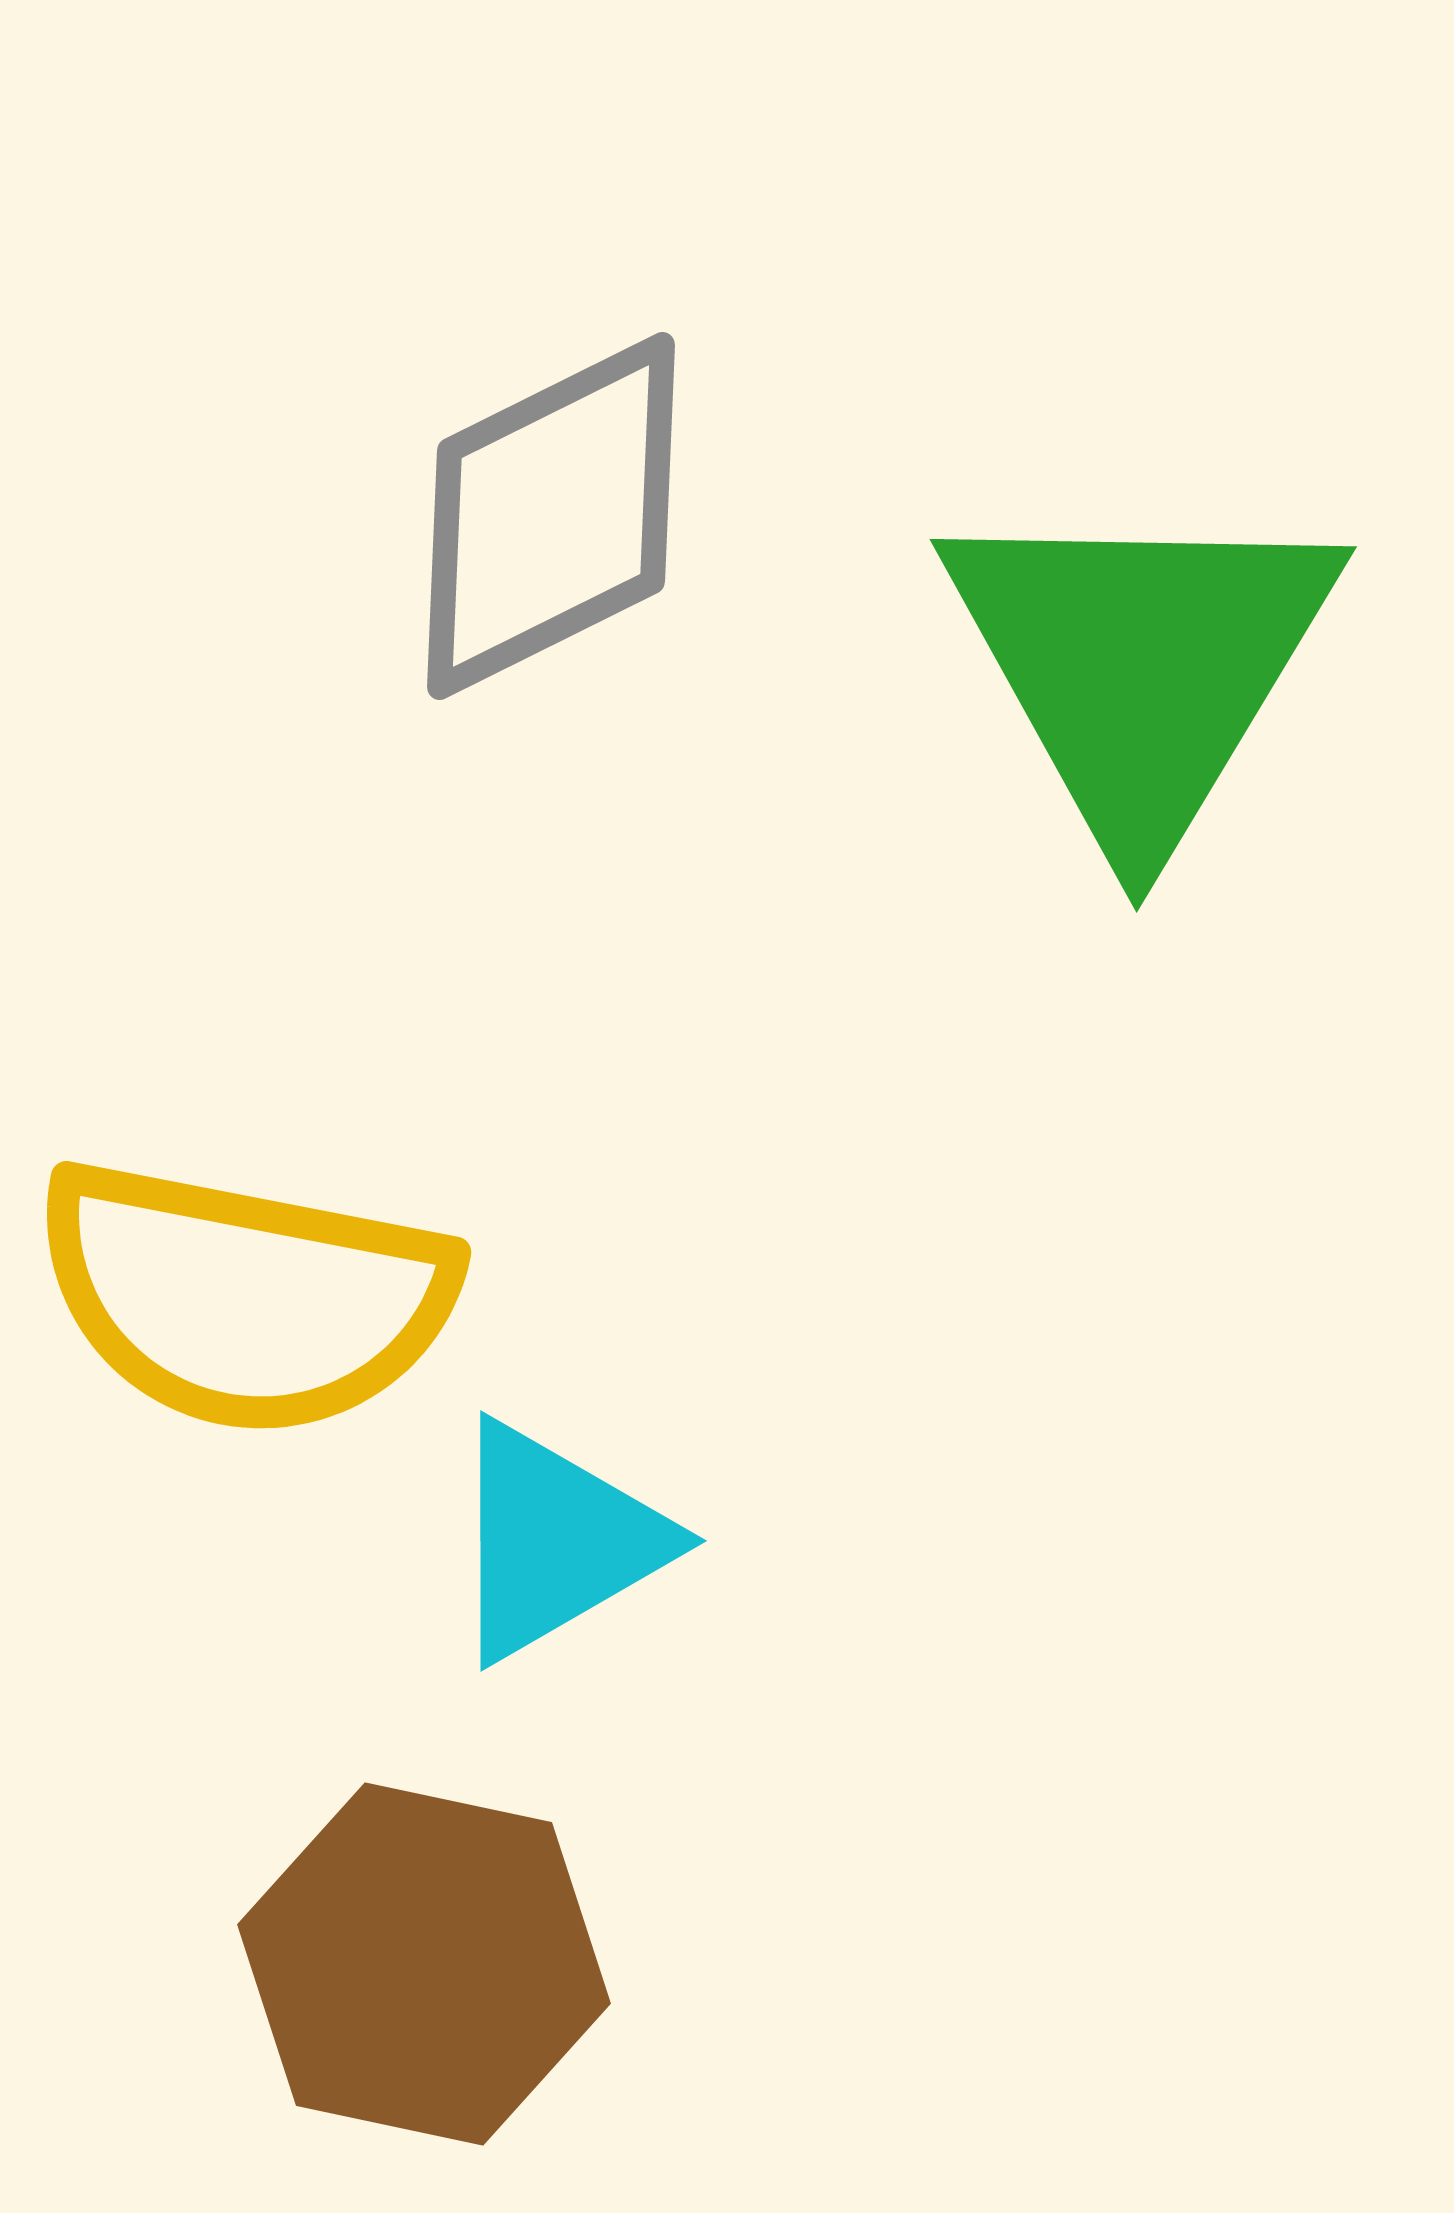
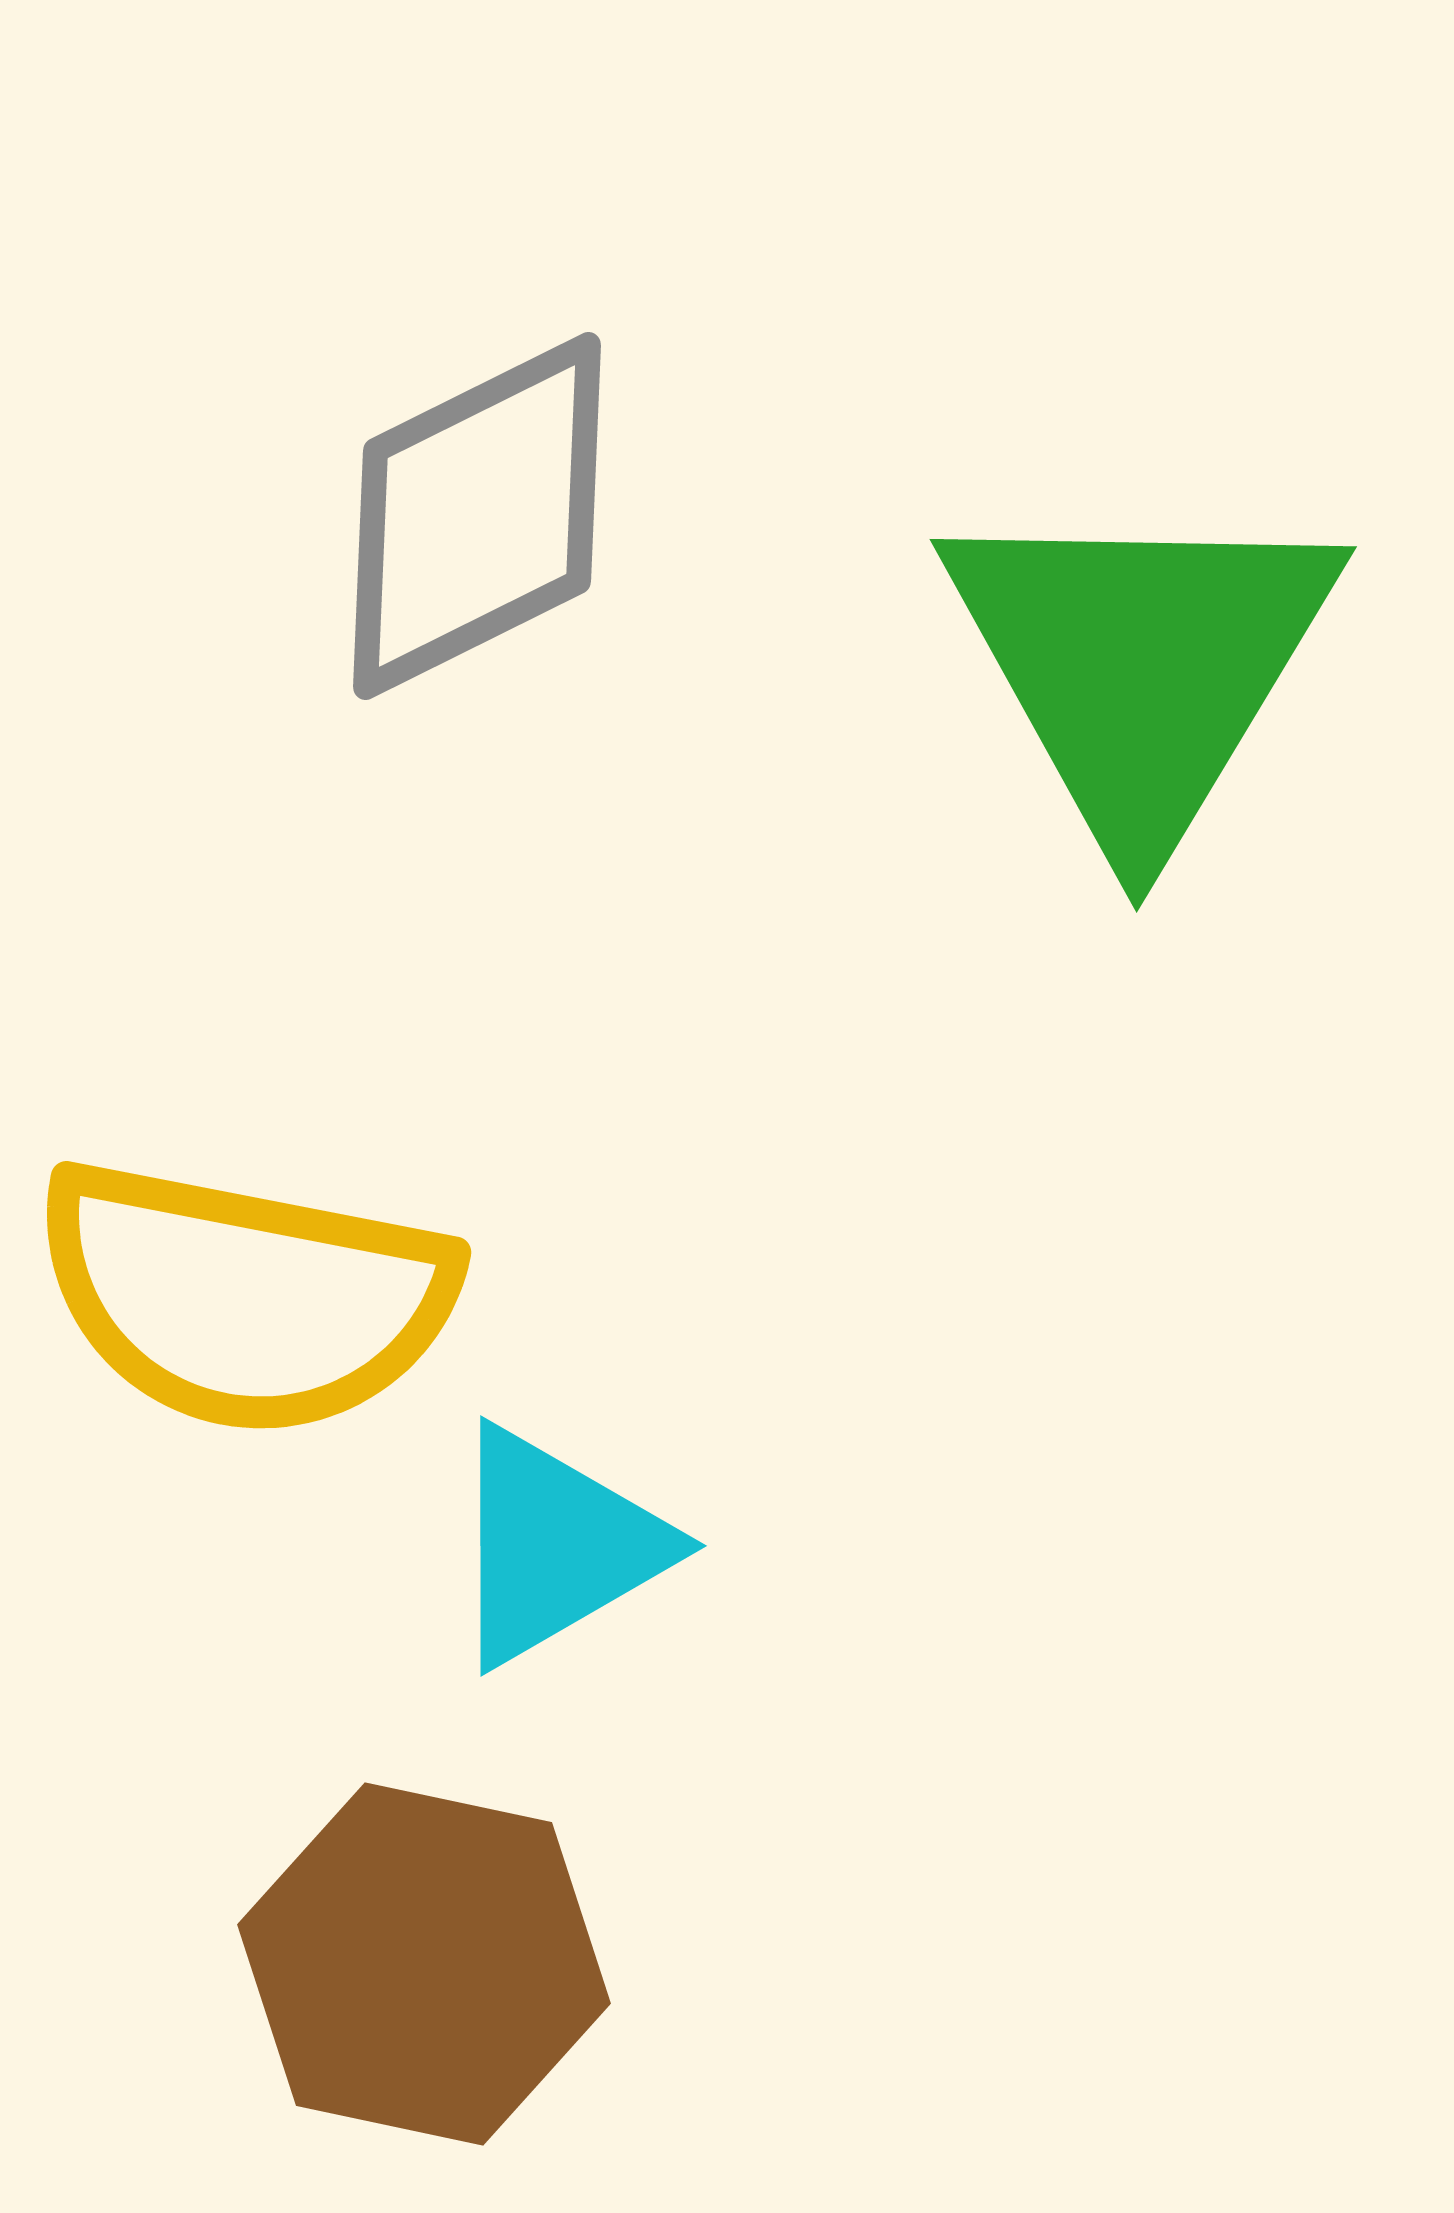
gray diamond: moved 74 px left
cyan triangle: moved 5 px down
